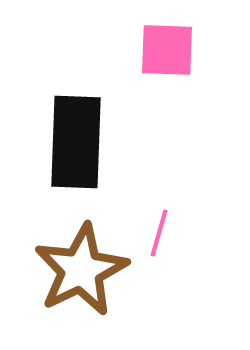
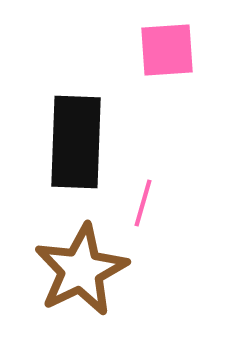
pink square: rotated 6 degrees counterclockwise
pink line: moved 16 px left, 30 px up
